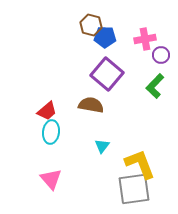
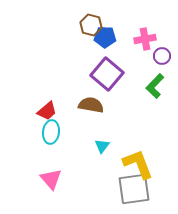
purple circle: moved 1 px right, 1 px down
yellow L-shape: moved 2 px left
